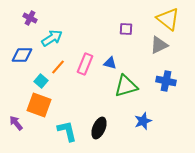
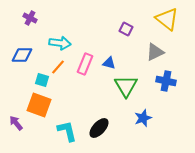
yellow triangle: moved 1 px left
purple square: rotated 24 degrees clockwise
cyan arrow: moved 8 px right, 5 px down; rotated 40 degrees clockwise
gray triangle: moved 4 px left, 7 px down
blue triangle: moved 1 px left
cyan square: moved 1 px right, 1 px up; rotated 24 degrees counterclockwise
green triangle: rotated 45 degrees counterclockwise
blue star: moved 3 px up
black ellipse: rotated 20 degrees clockwise
